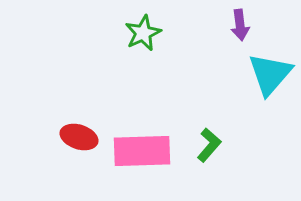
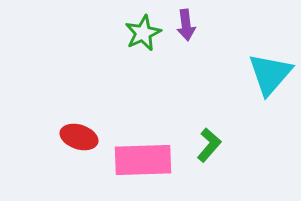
purple arrow: moved 54 px left
pink rectangle: moved 1 px right, 9 px down
